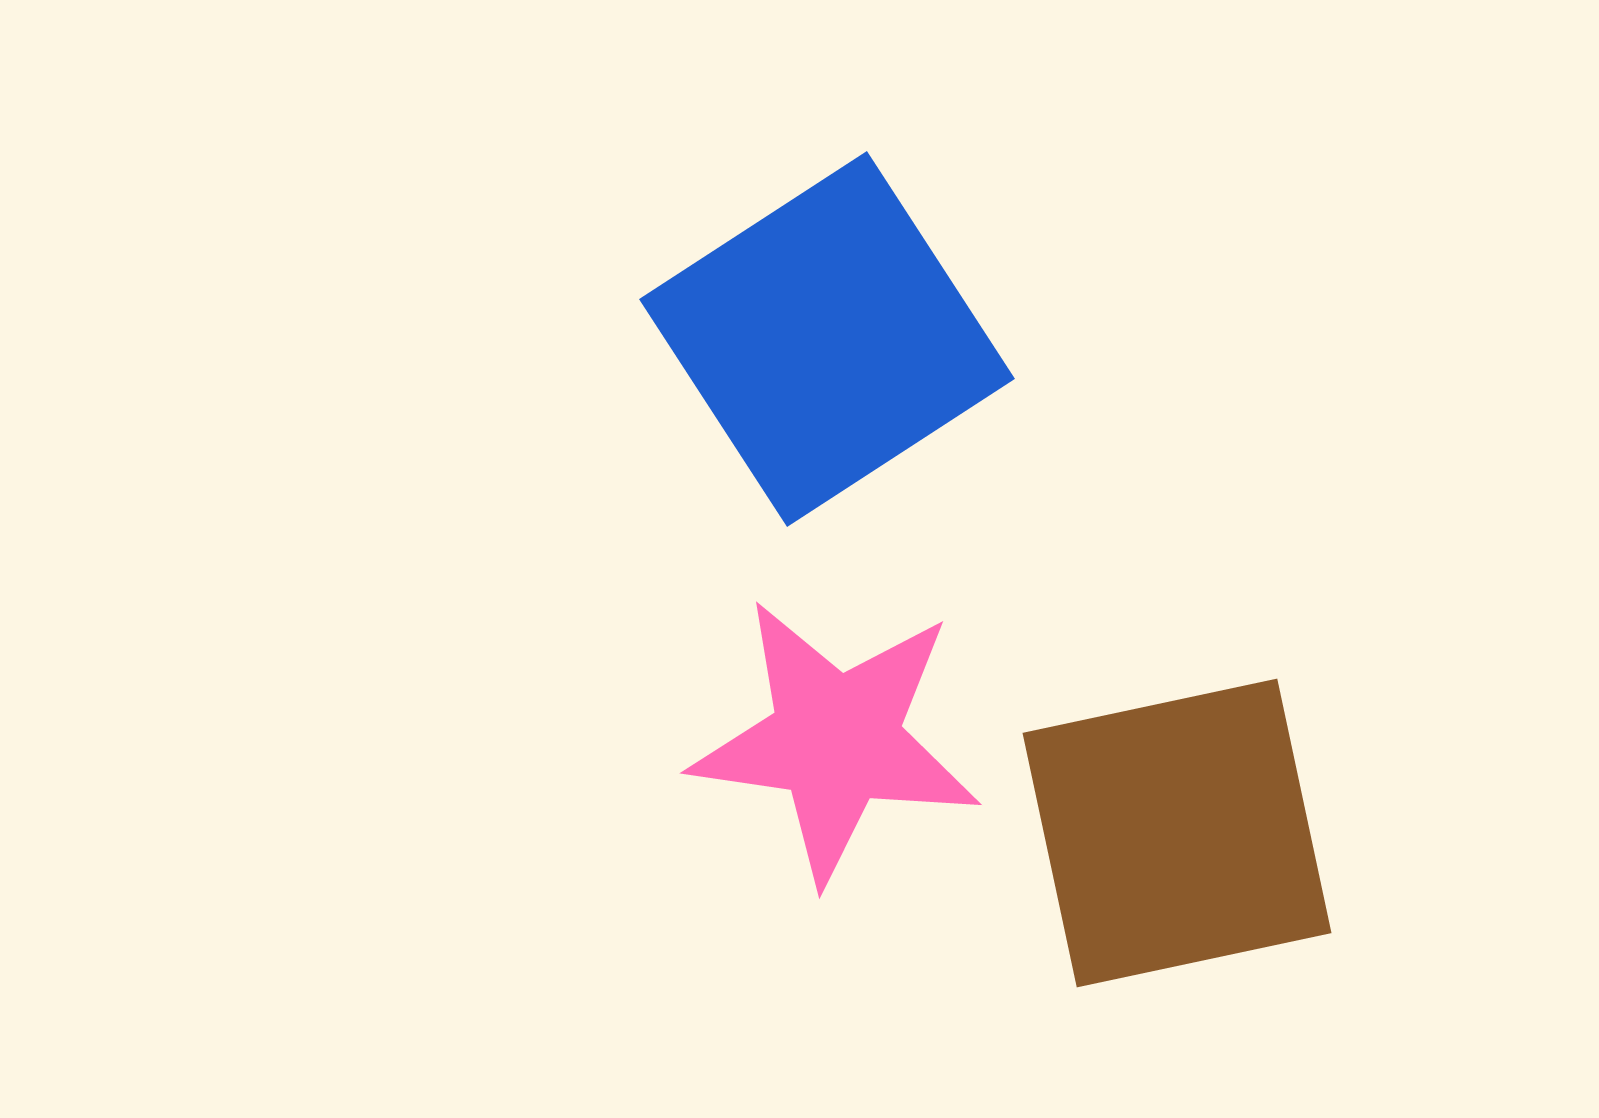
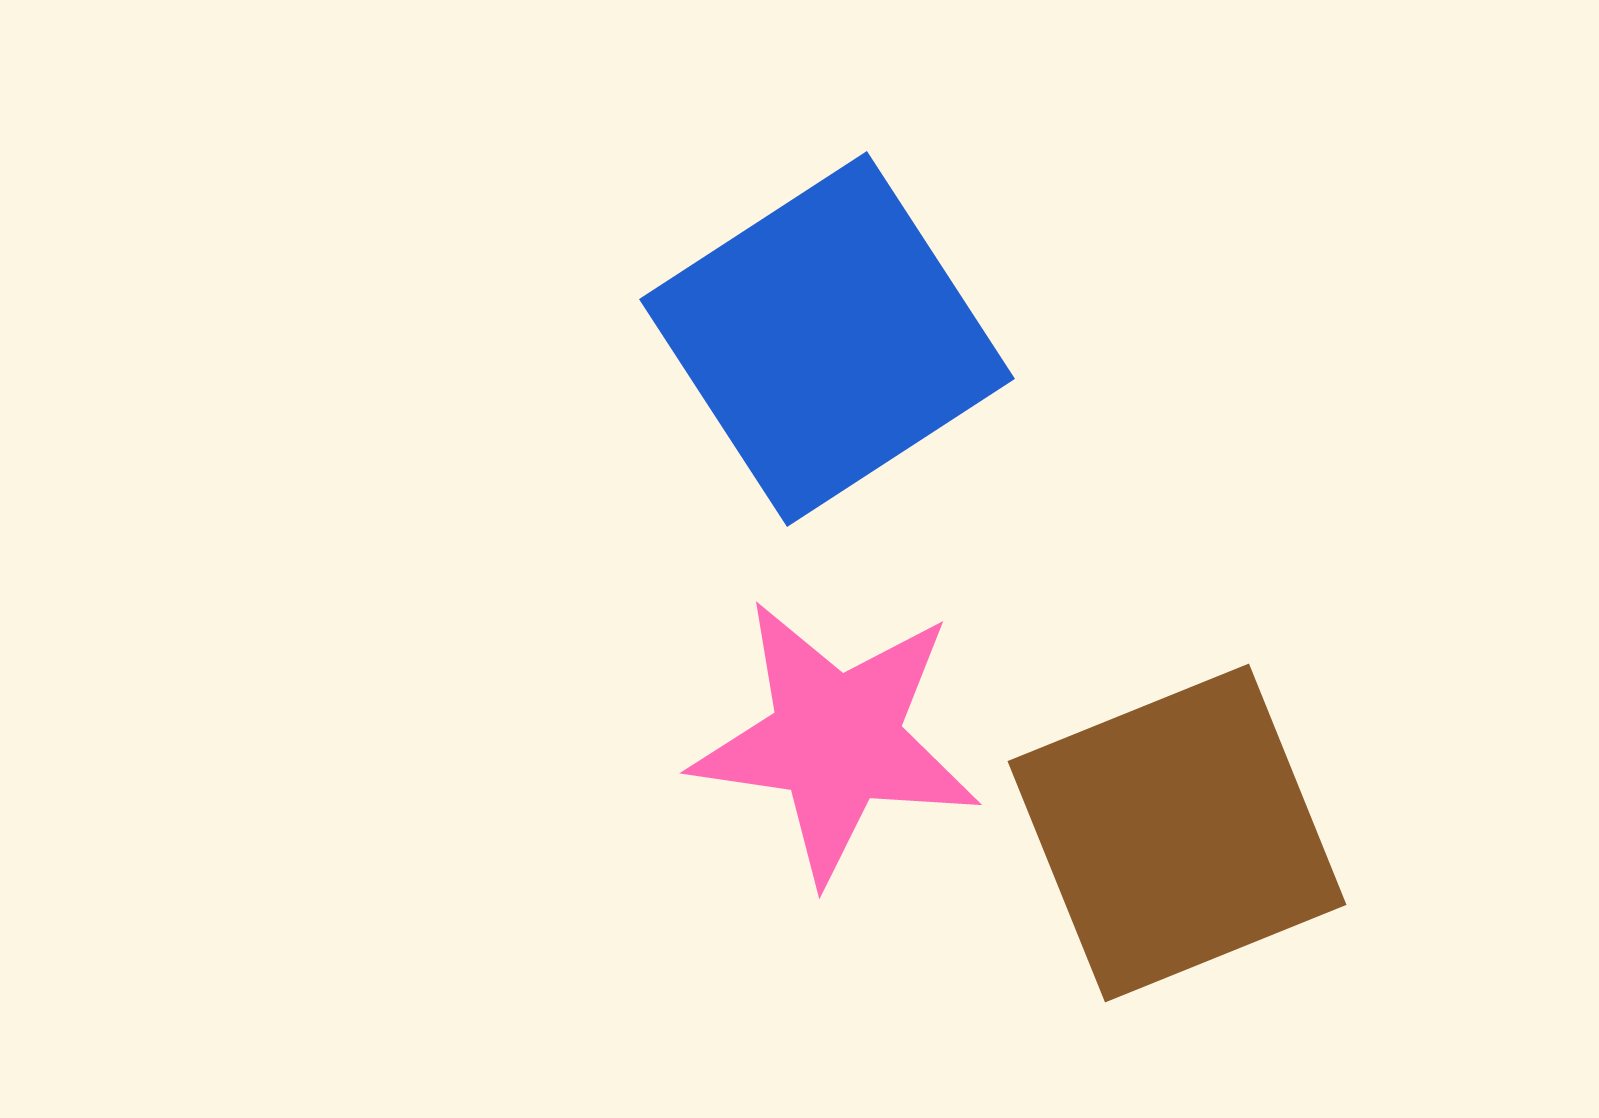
brown square: rotated 10 degrees counterclockwise
